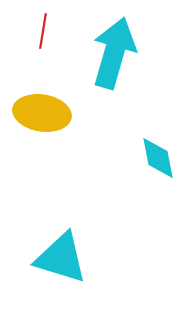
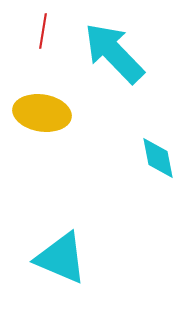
cyan arrow: rotated 60 degrees counterclockwise
cyan triangle: rotated 6 degrees clockwise
